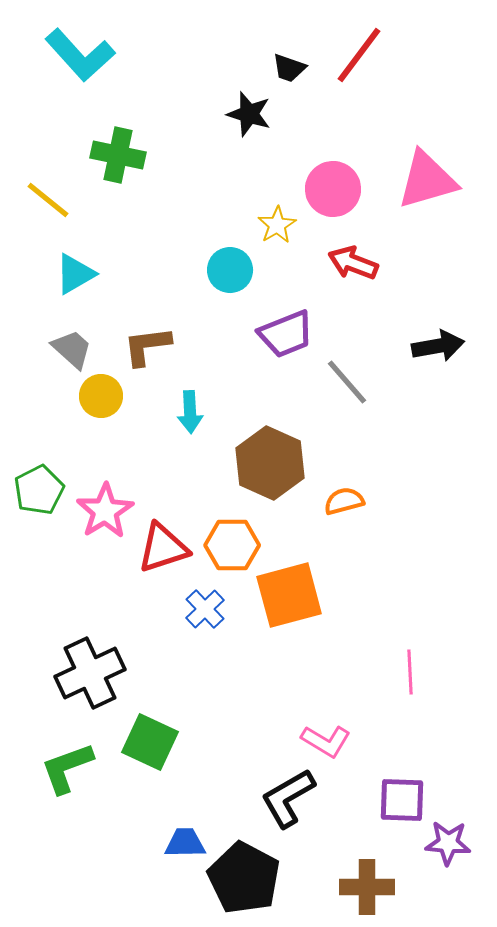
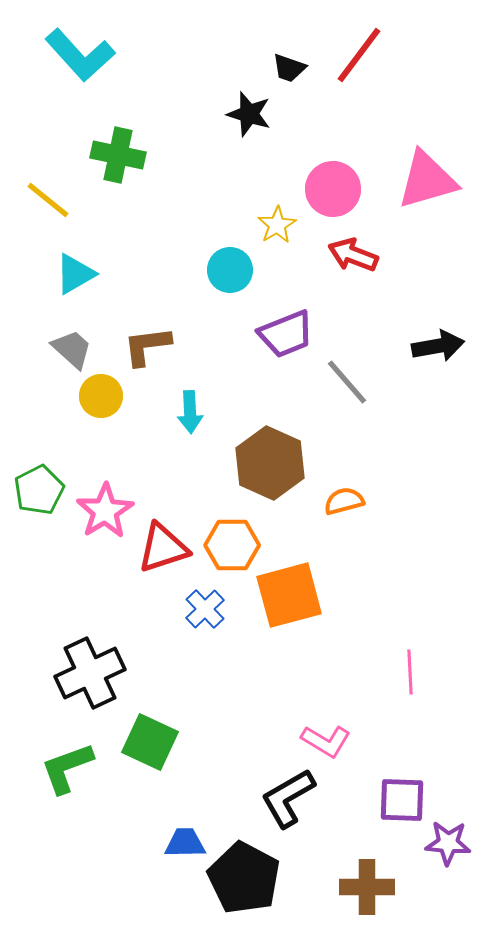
red arrow: moved 8 px up
